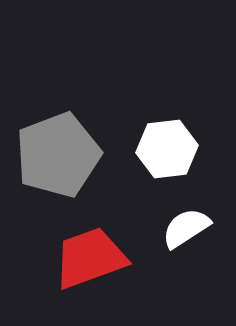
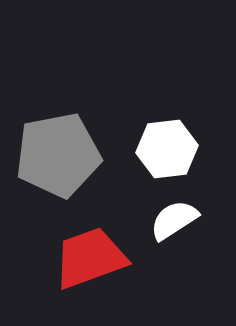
gray pentagon: rotated 10 degrees clockwise
white semicircle: moved 12 px left, 8 px up
